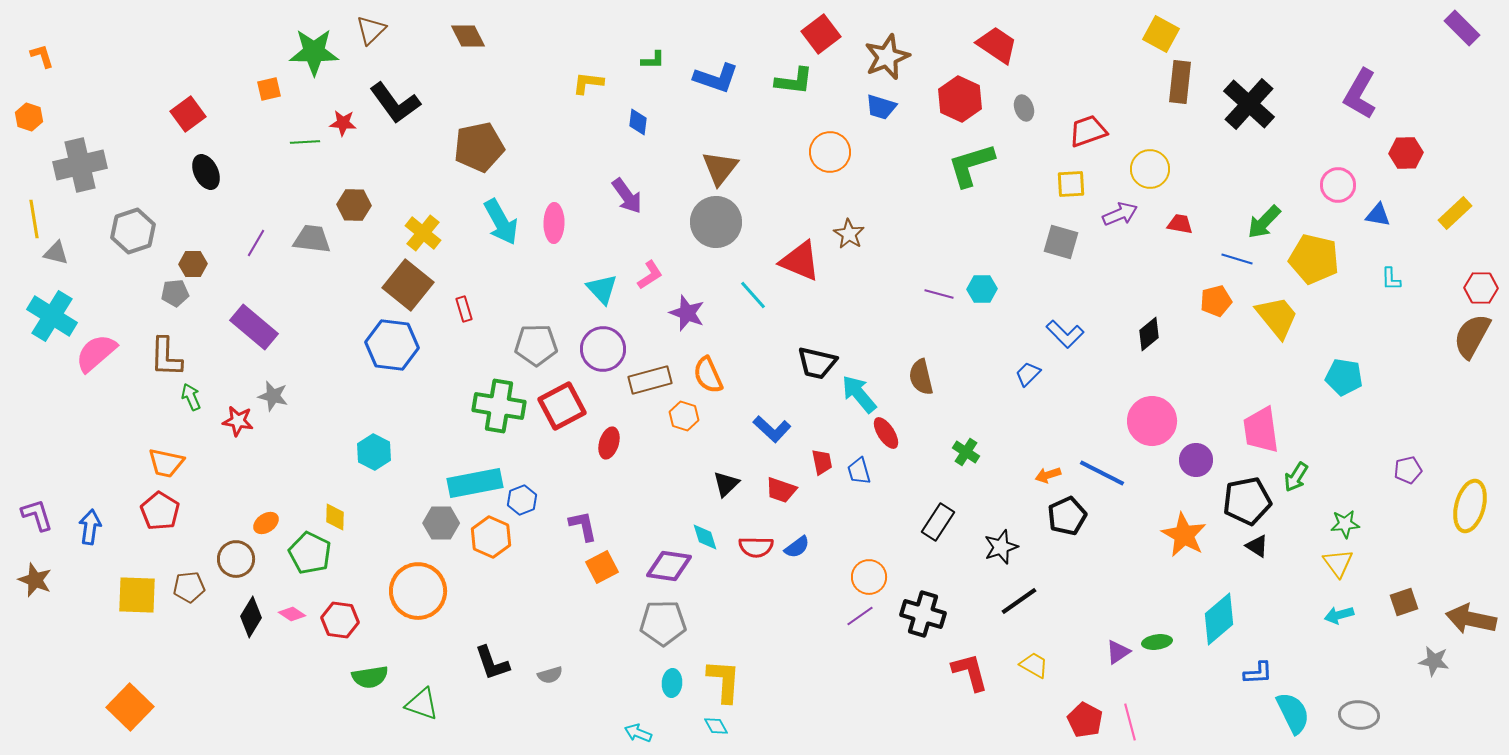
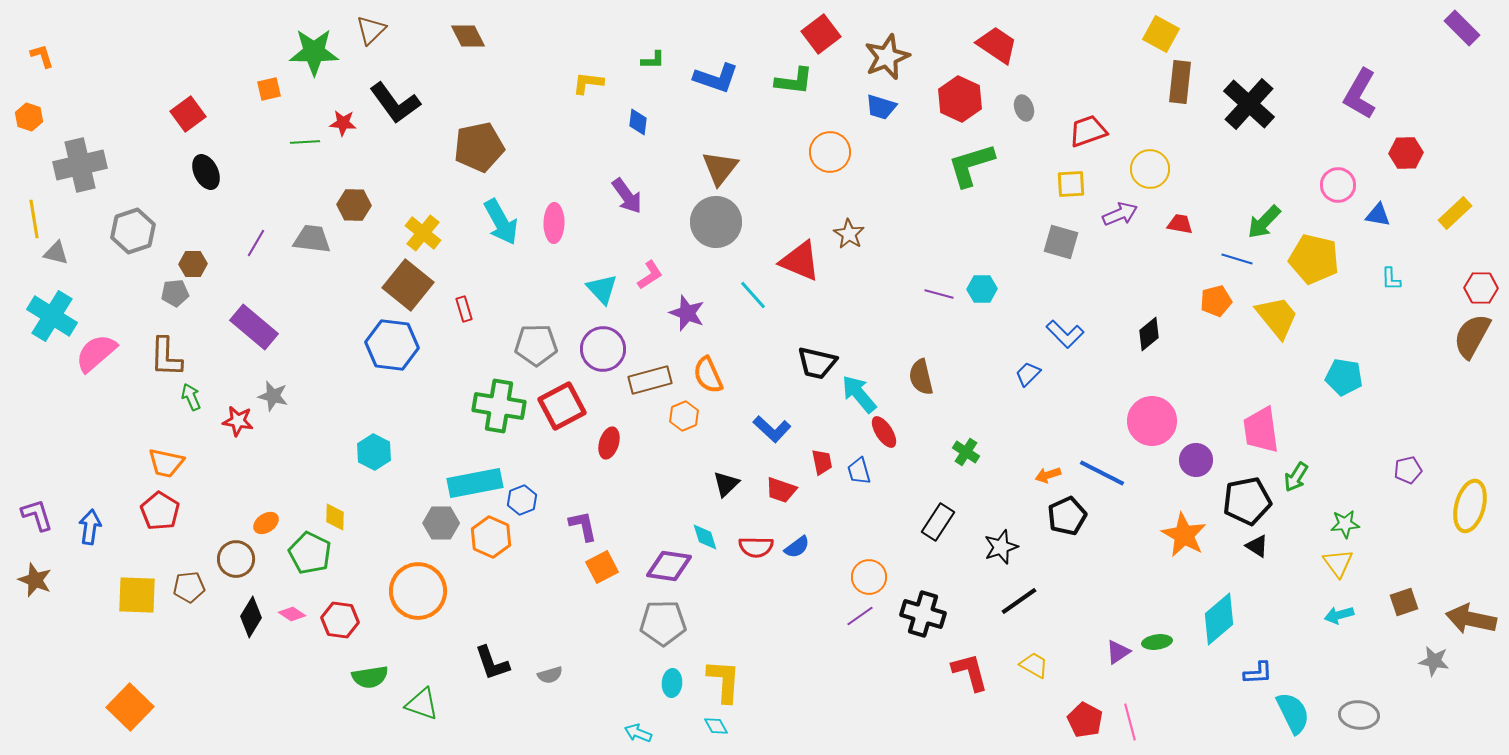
orange hexagon at (684, 416): rotated 20 degrees clockwise
red ellipse at (886, 433): moved 2 px left, 1 px up
